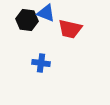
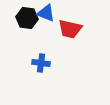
black hexagon: moved 2 px up
